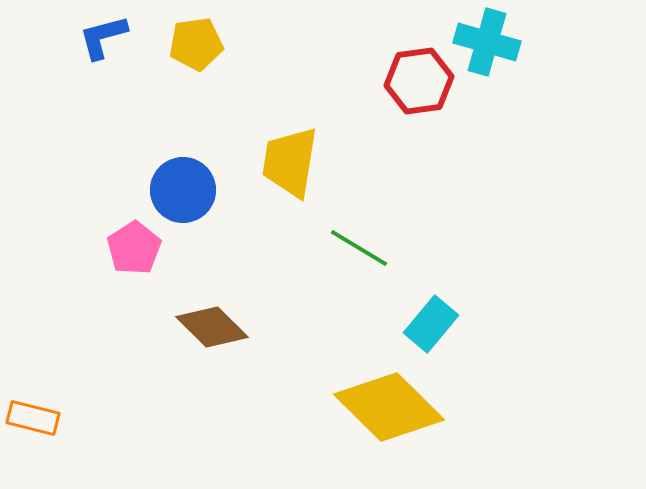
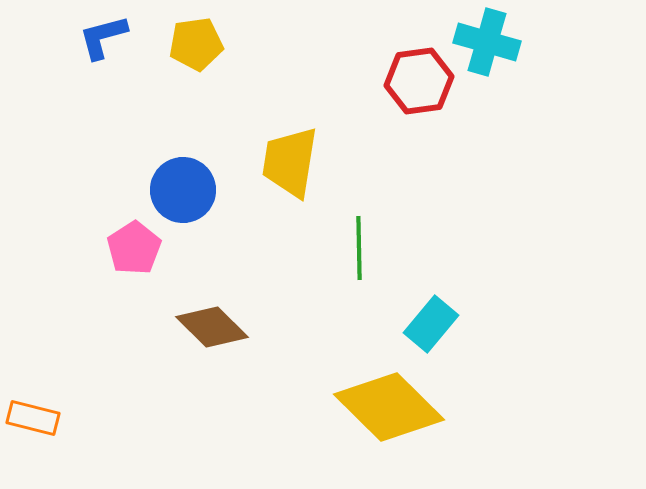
green line: rotated 58 degrees clockwise
